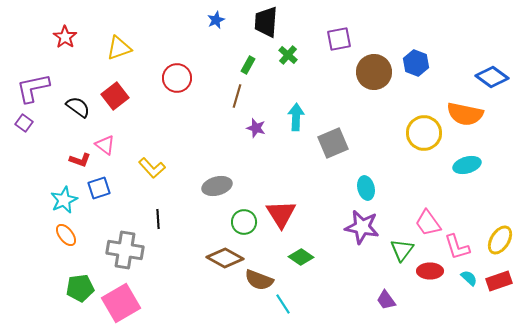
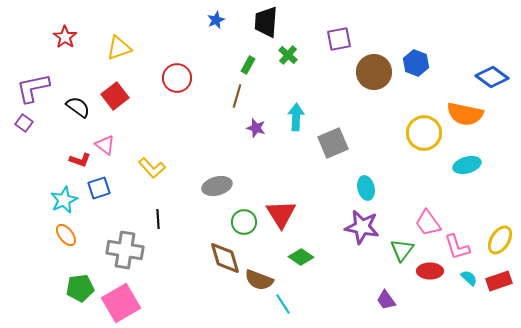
brown diamond at (225, 258): rotated 45 degrees clockwise
